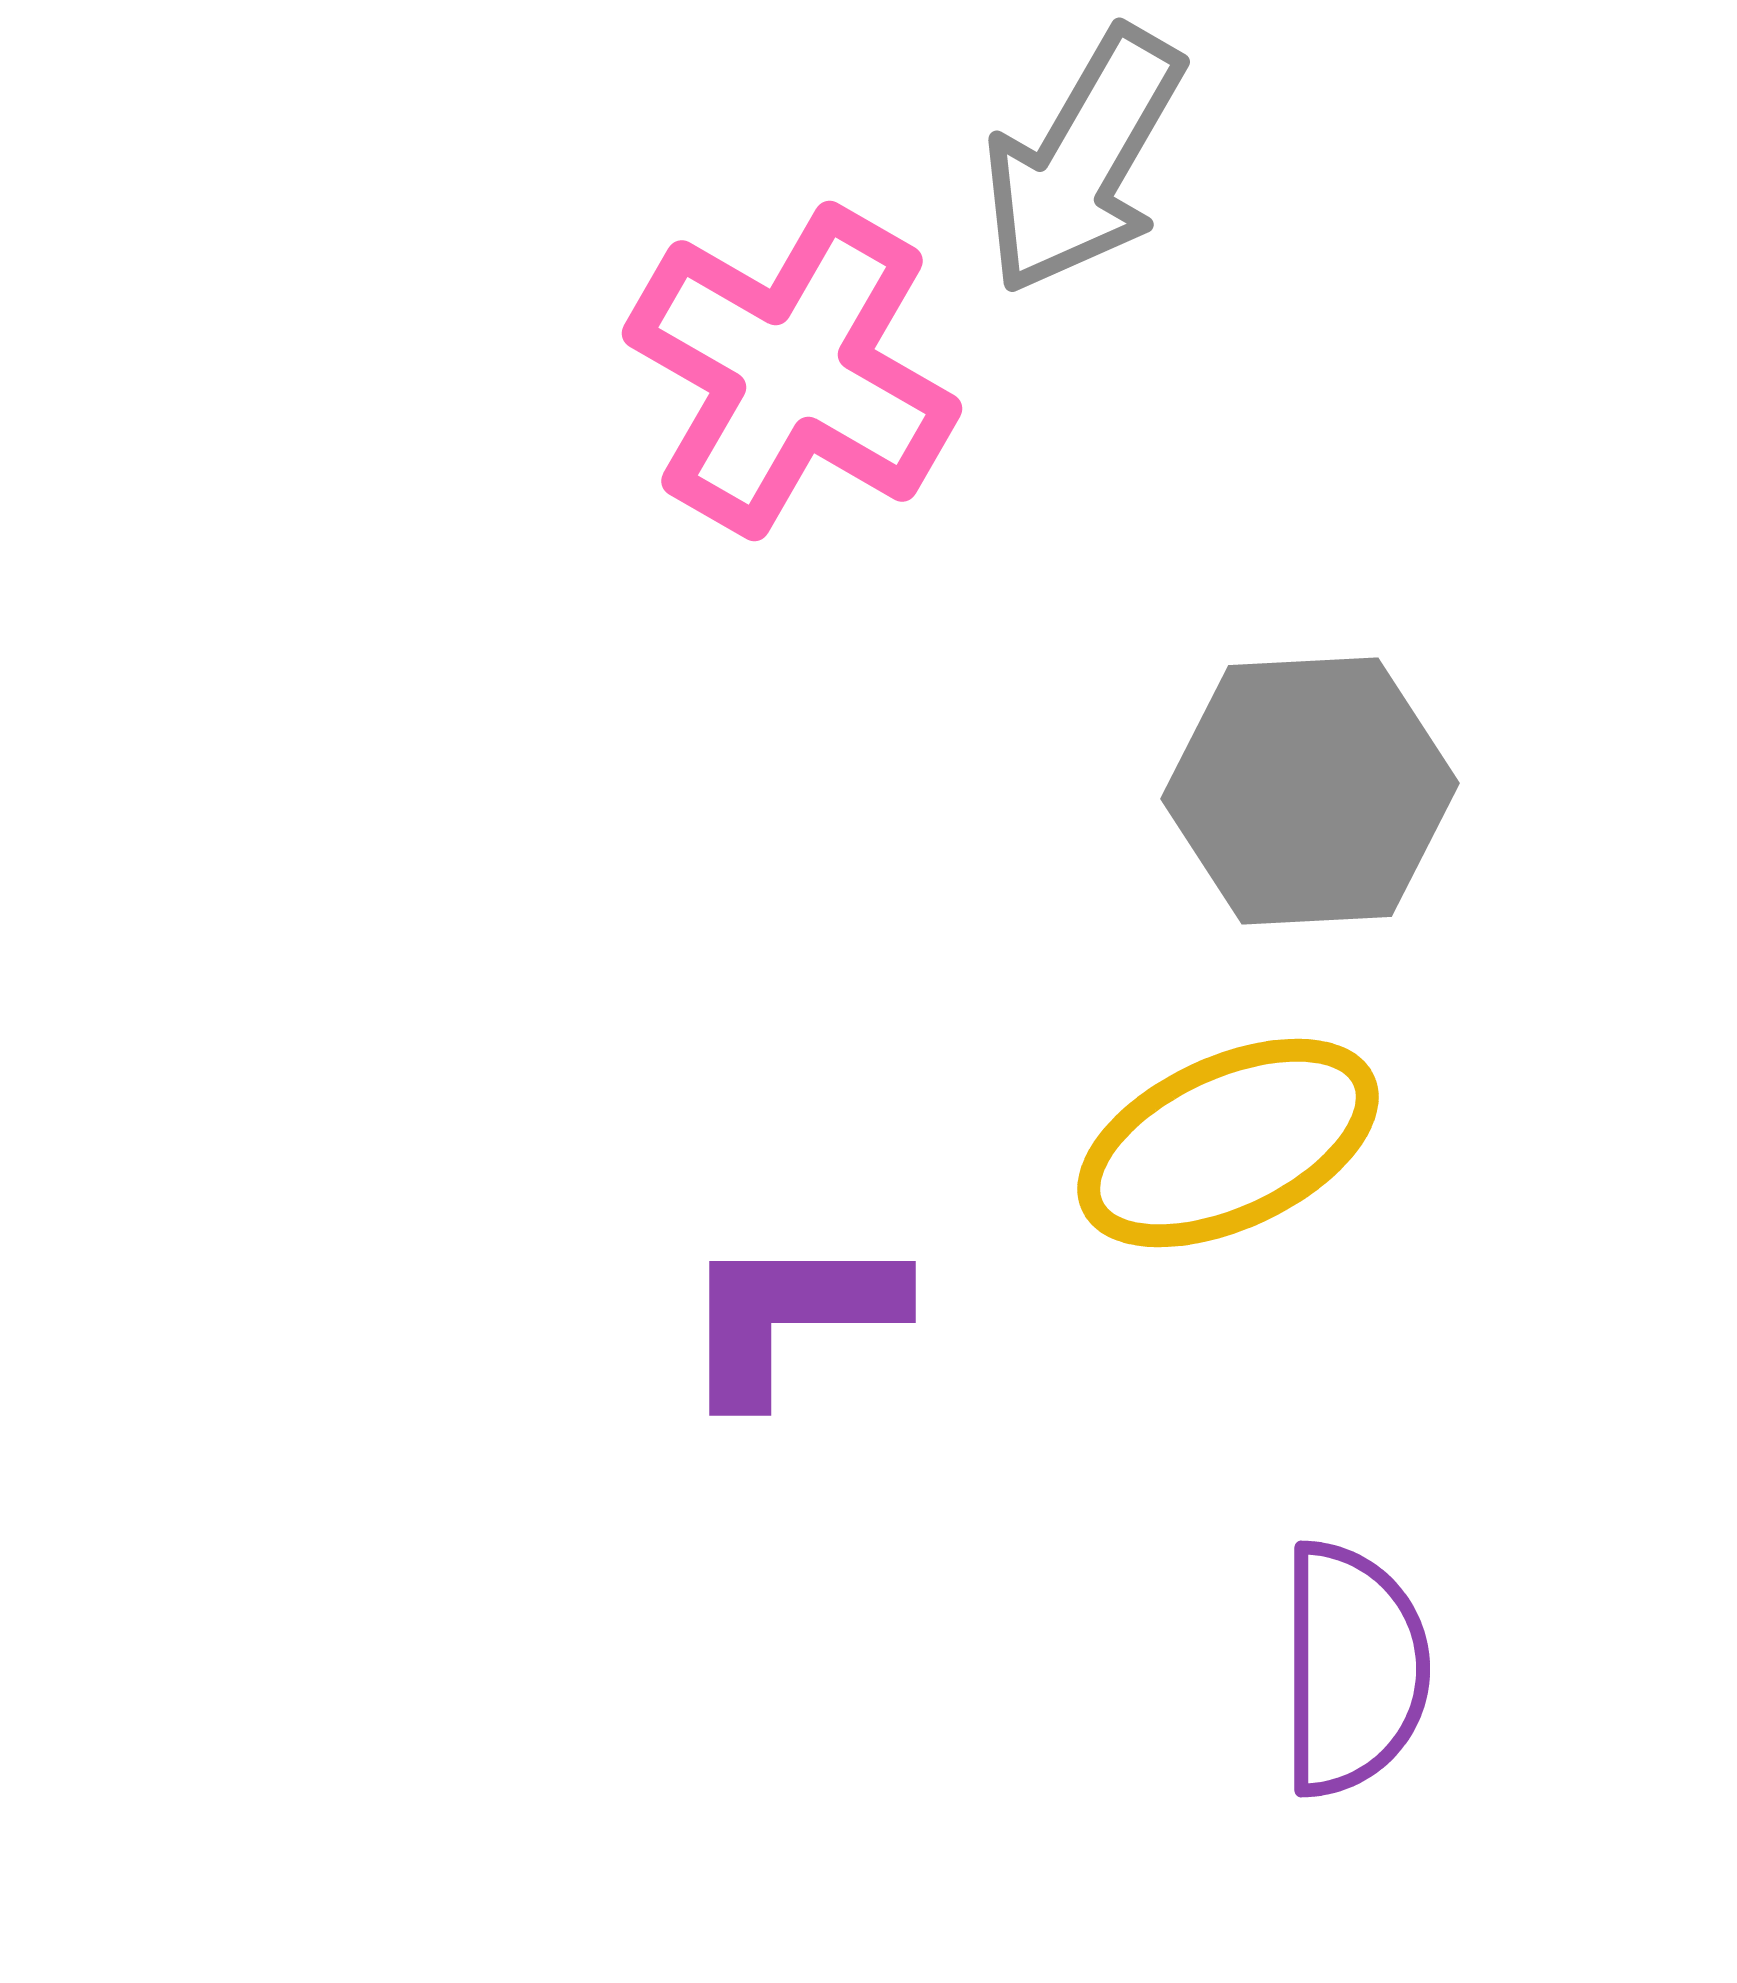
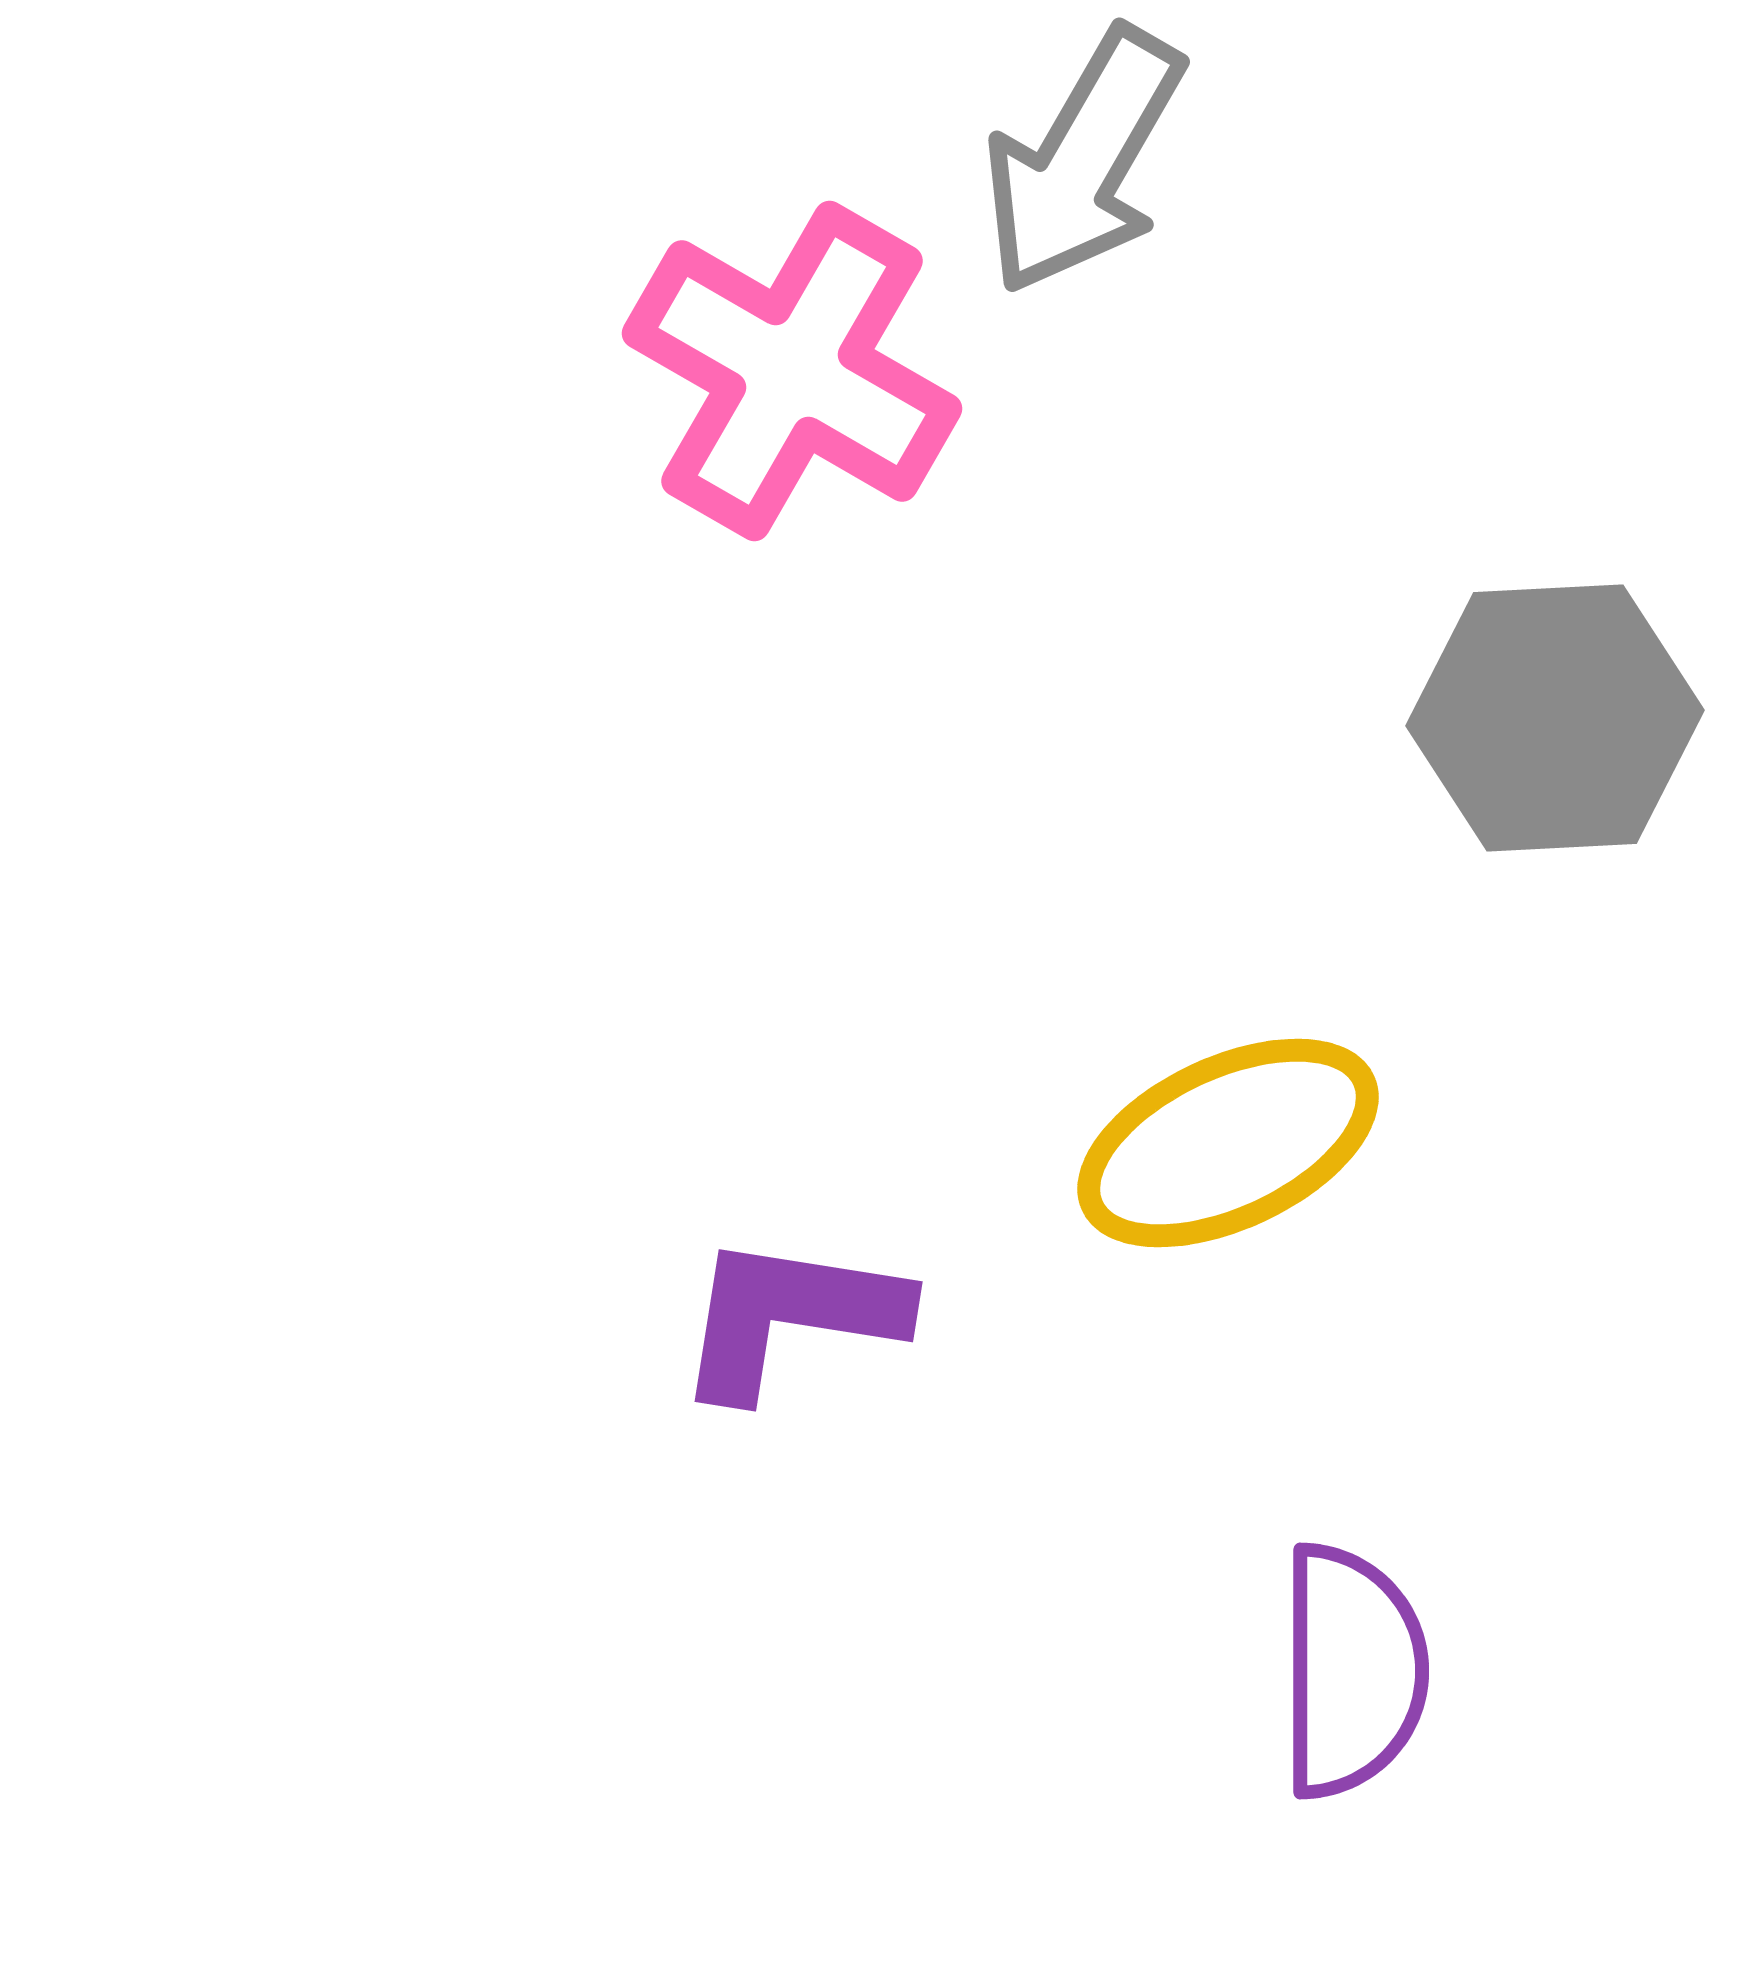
gray hexagon: moved 245 px right, 73 px up
purple L-shape: rotated 9 degrees clockwise
purple semicircle: moved 1 px left, 2 px down
